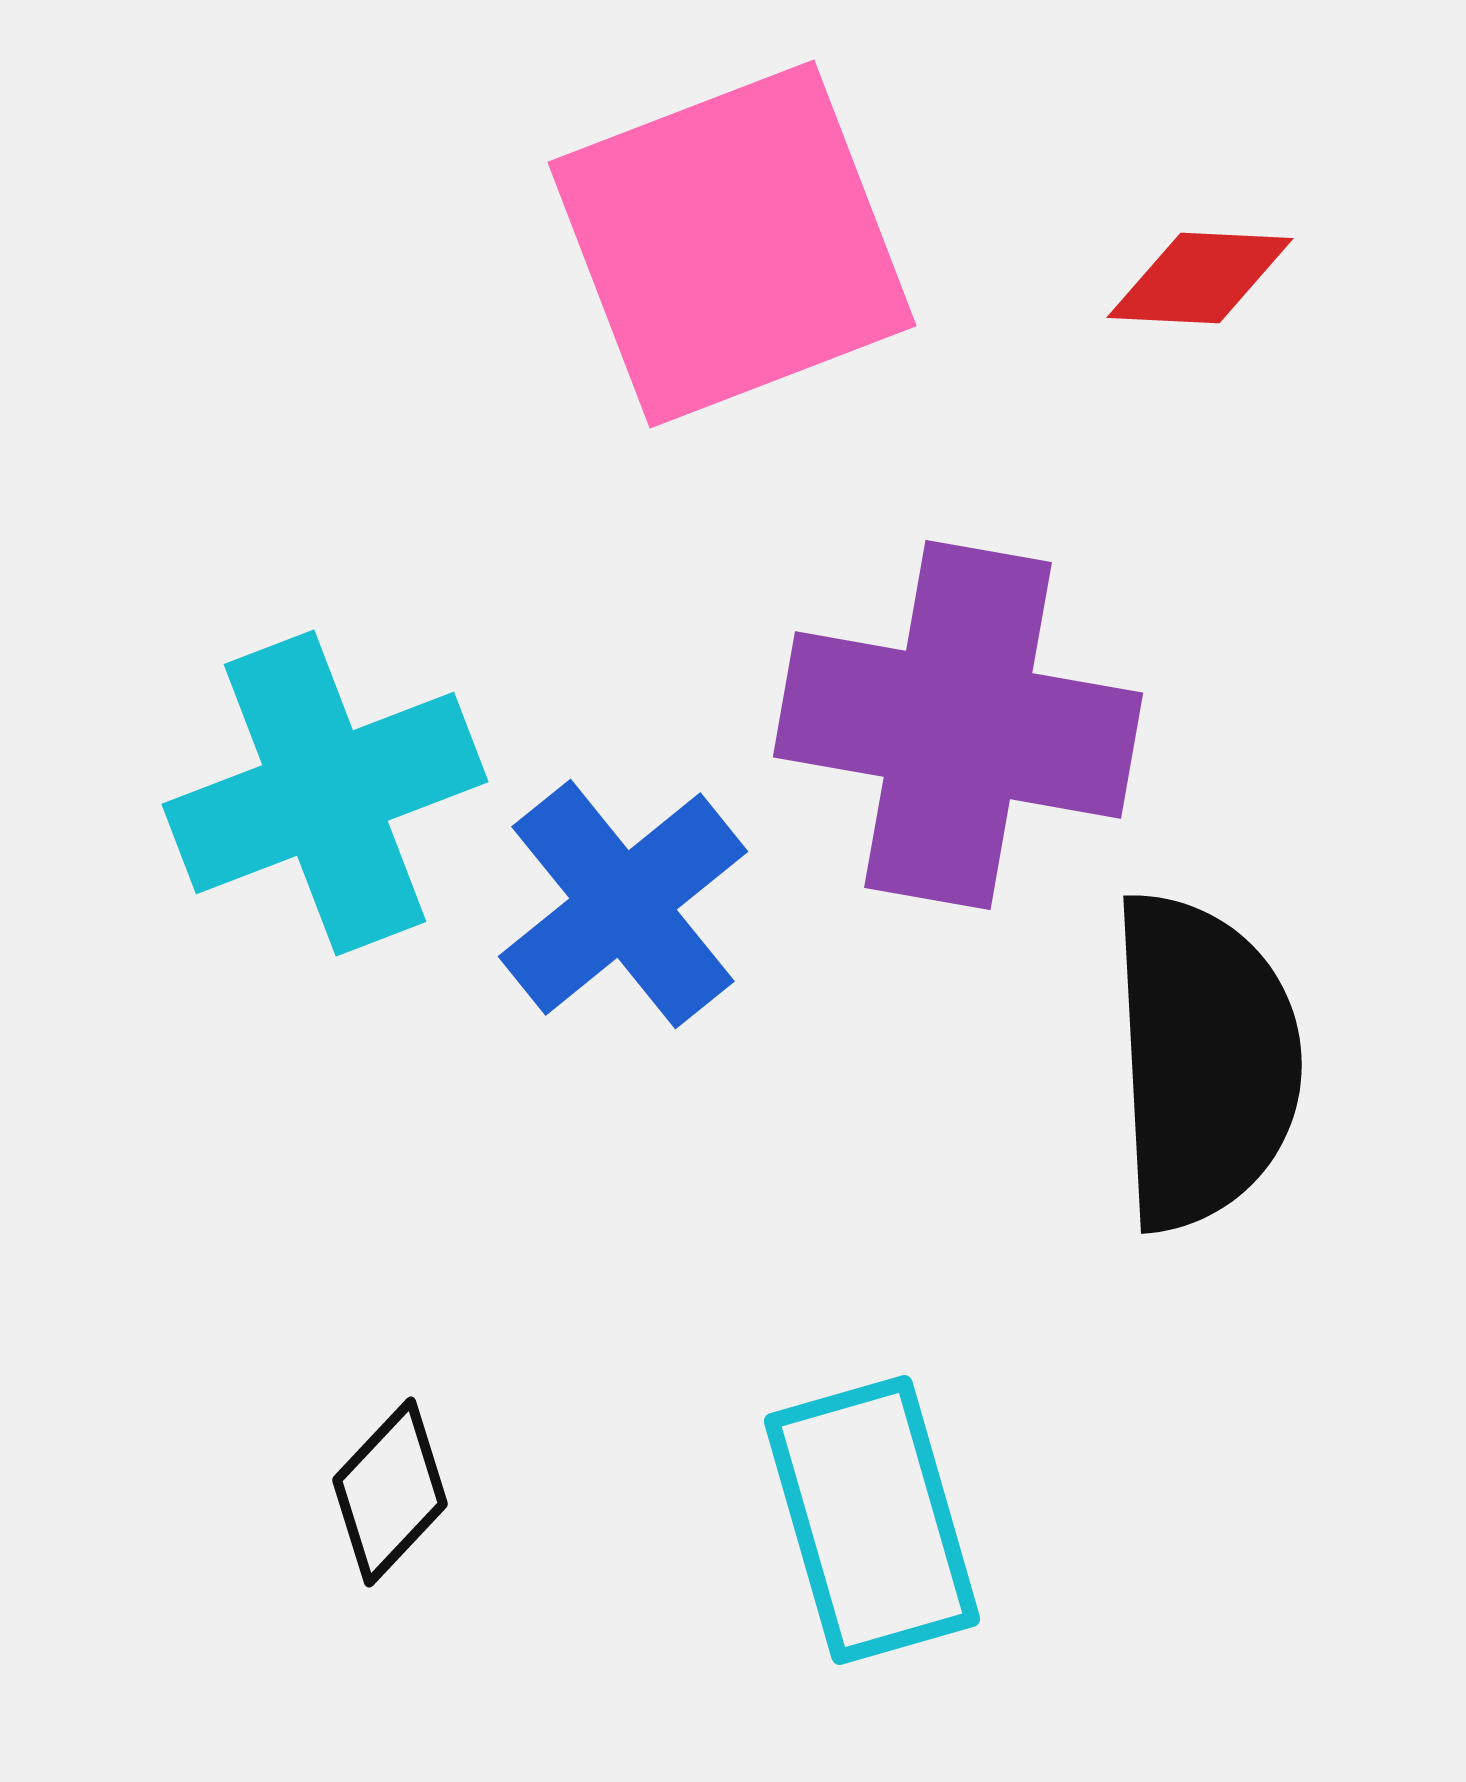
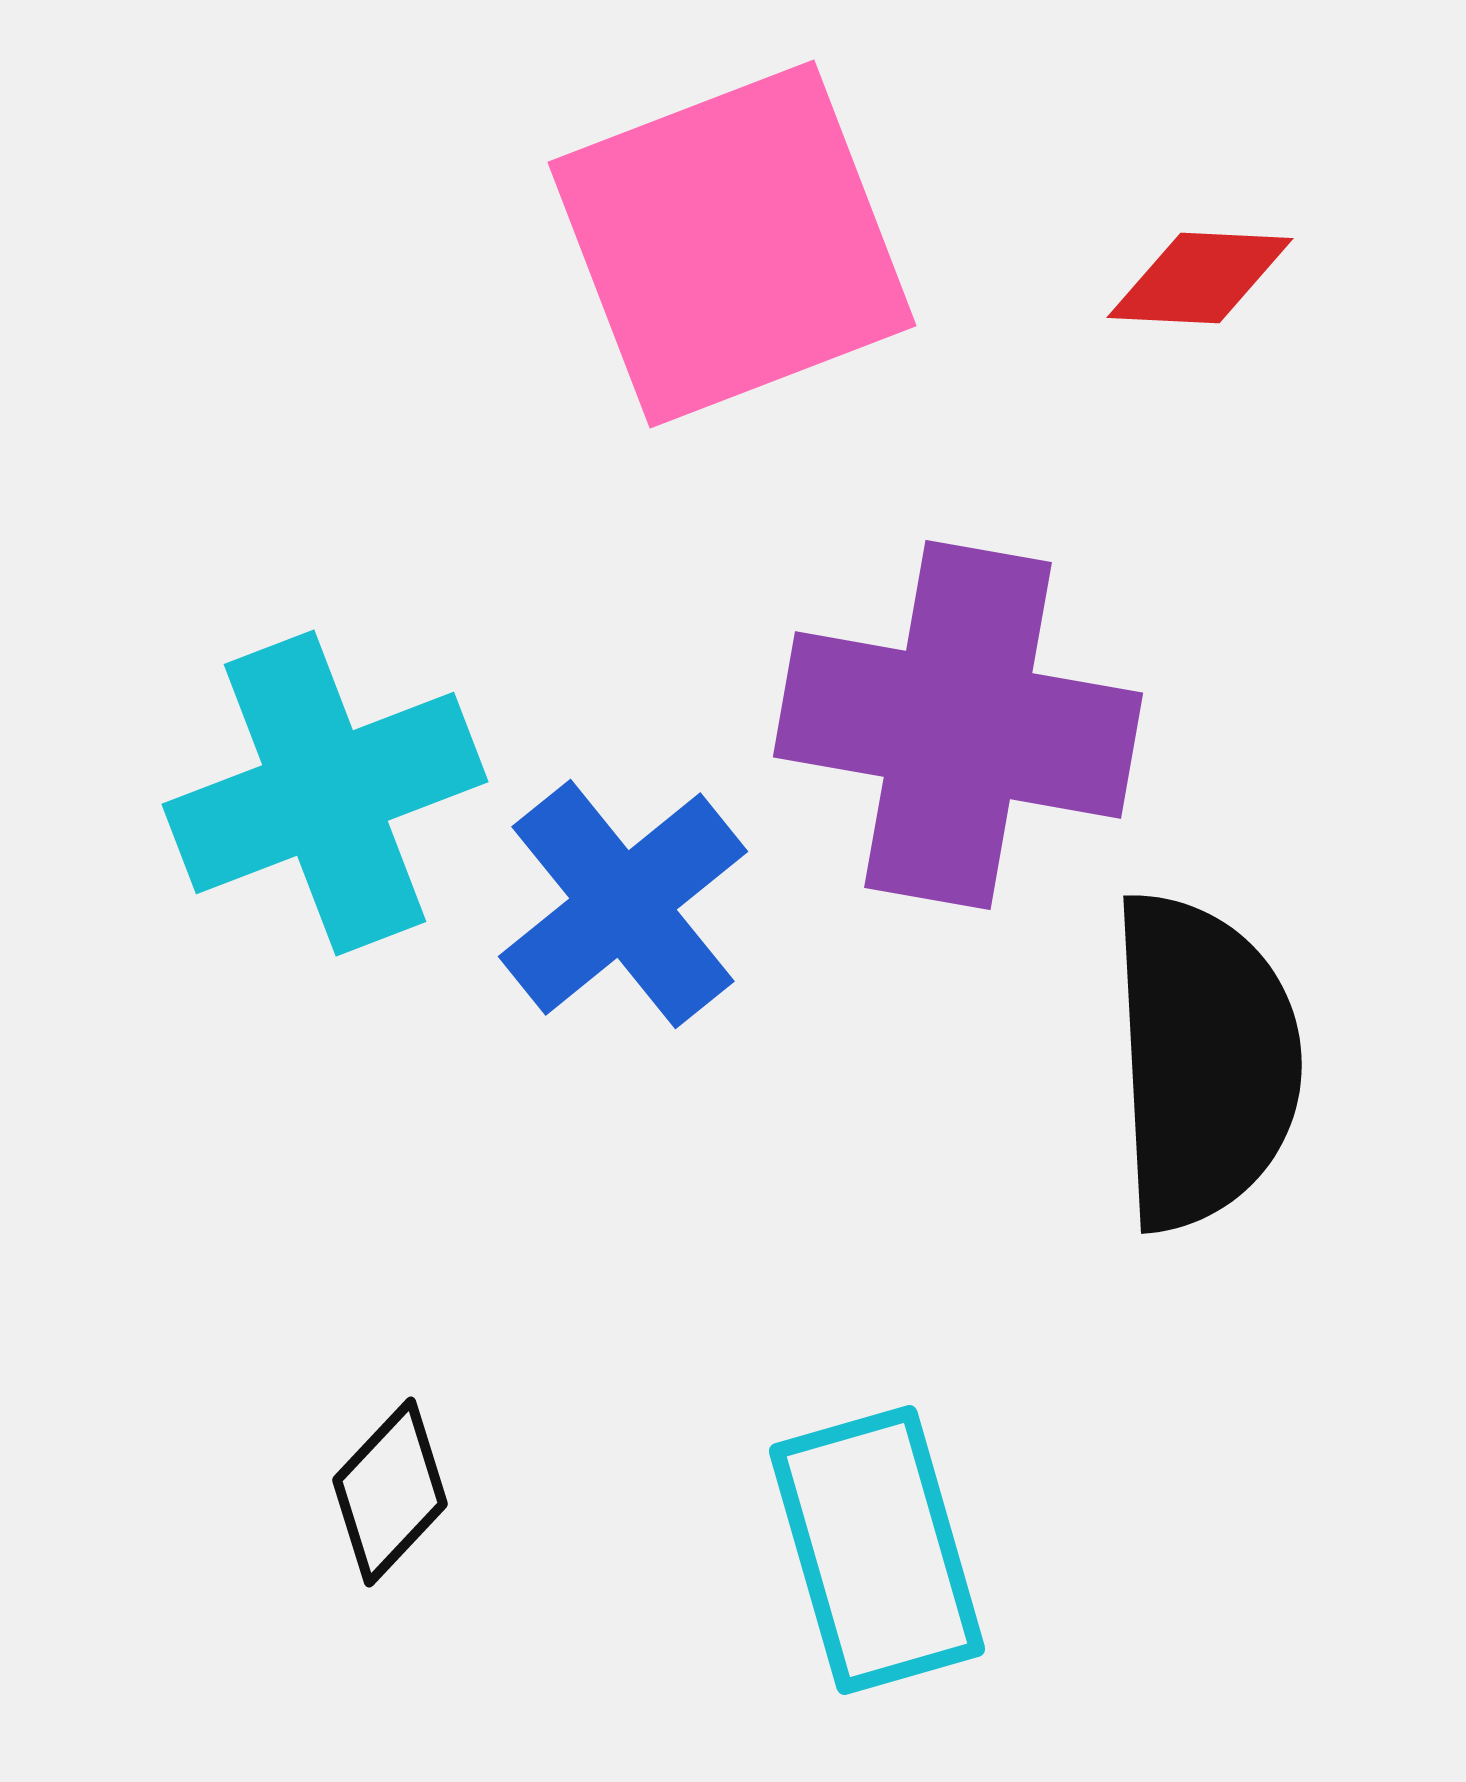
cyan rectangle: moved 5 px right, 30 px down
